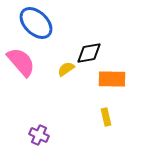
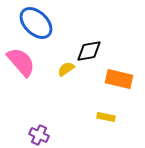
black diamond: moved 2 px up
orange rectangle: moved 7 px right; rotated 12 degrees clockwise
yellow rectangle: rotated 66 degrees counterclockwise
